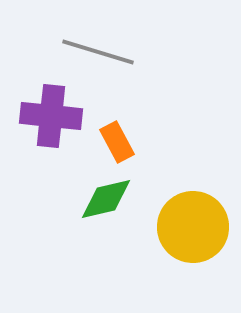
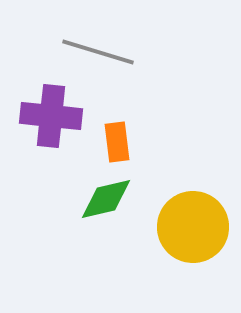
orange rectangle: rotated 21 degrees clockwise
